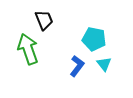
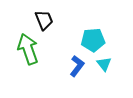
cyan pentagon: moved 1 px left, 1 px down; rotated 15 degrees counterclockwise
